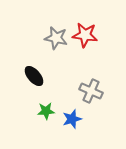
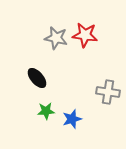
black ellipse: moved 3 px right, 2 px down
gray cross: moved 17 px right, 1 px down; rotated 15 degrees counterclockwise
